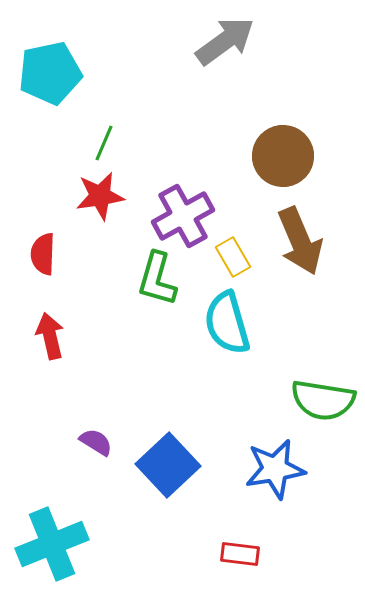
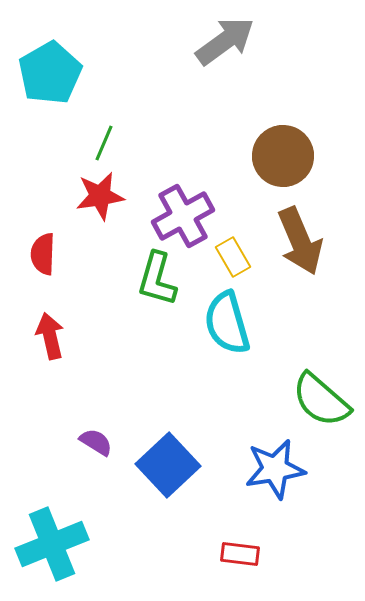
cyan pentagon: rotated 18 degrees counterclockwise
green semicircle: moved 2 px left; rotated 32 degrees clockwise
